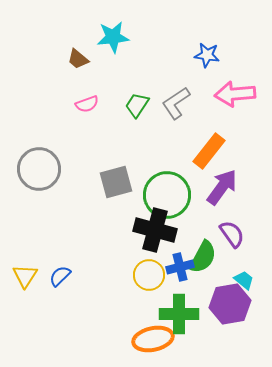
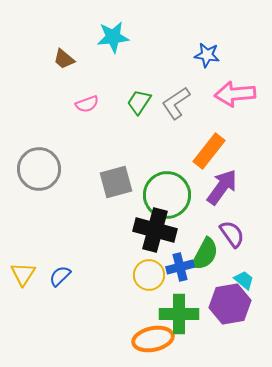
brown trapezoid: moved 14 px left
green trapezoid: moved 2 px right, 3 px up
green semicircle: moved 2 px right, 3 px up
yellow triangle: moved 2 px left, 2 px up
